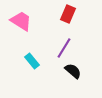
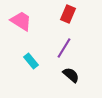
cyan rectangle: moved 1 px left
black semicircle: moved 2 px left, 4 px down
